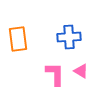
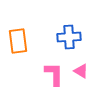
orange rectangle: moved 2 px down
pink L-shape: moved 1 px left
